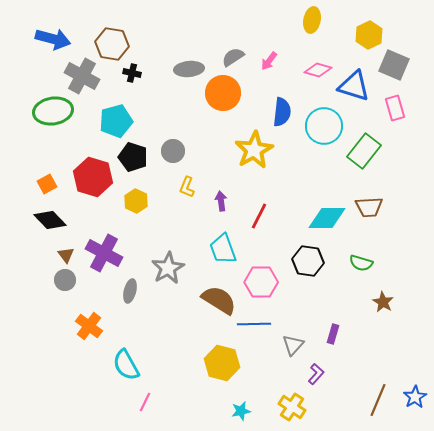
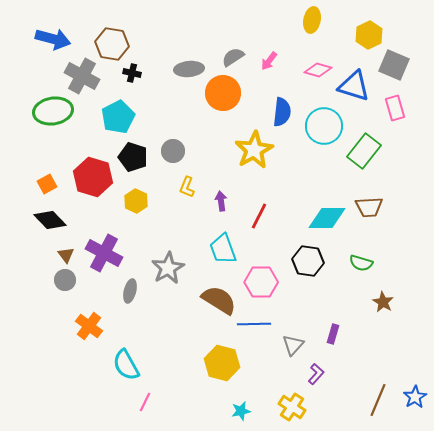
cyan pentagon at (116, 121): moved 2 px right, 4 px up; rotated 12 degrees counterclockwise
